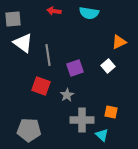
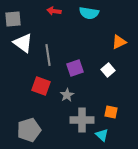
white square: moved 4 px down
gray pentagon: rotated 20 degrees counterclockwise
